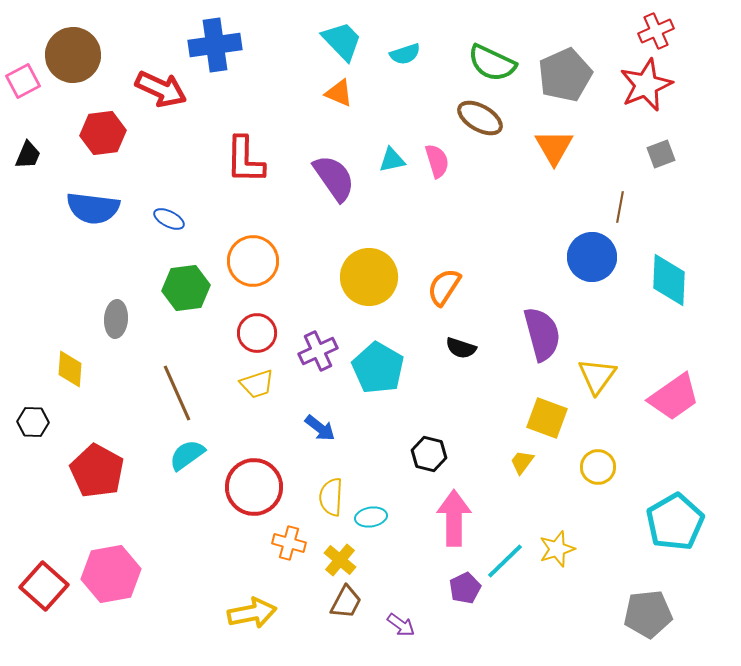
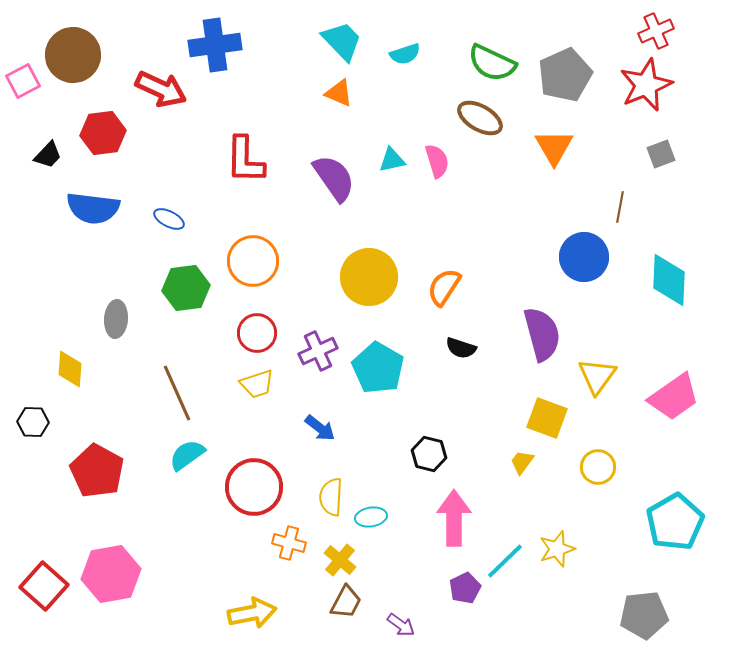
black trapezoid at (28, 155): moved 20 px right; rotated 20 degrees clockwise
blue circle at (592, 257): moved 8 px left
gray pentagon at (648, 614): moved 4 px left, 1 px down
